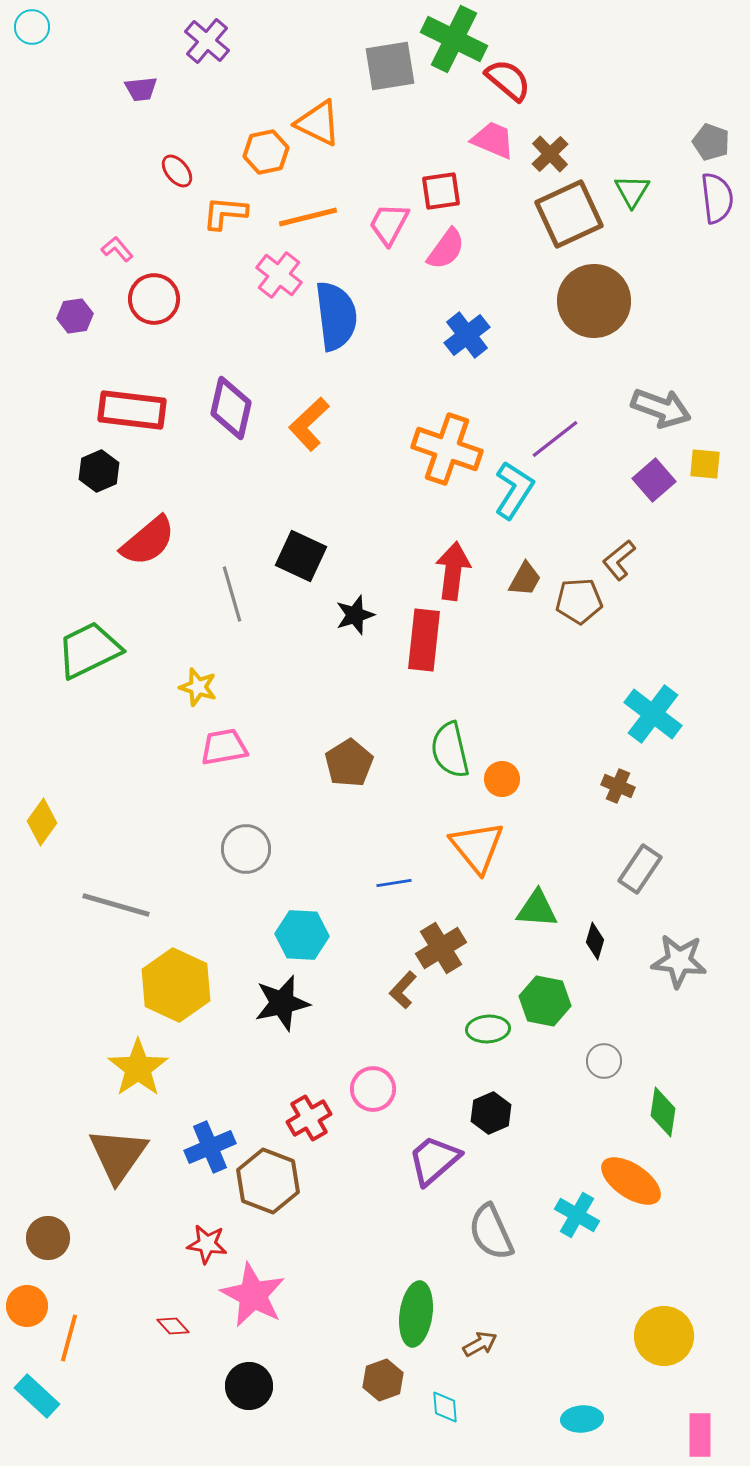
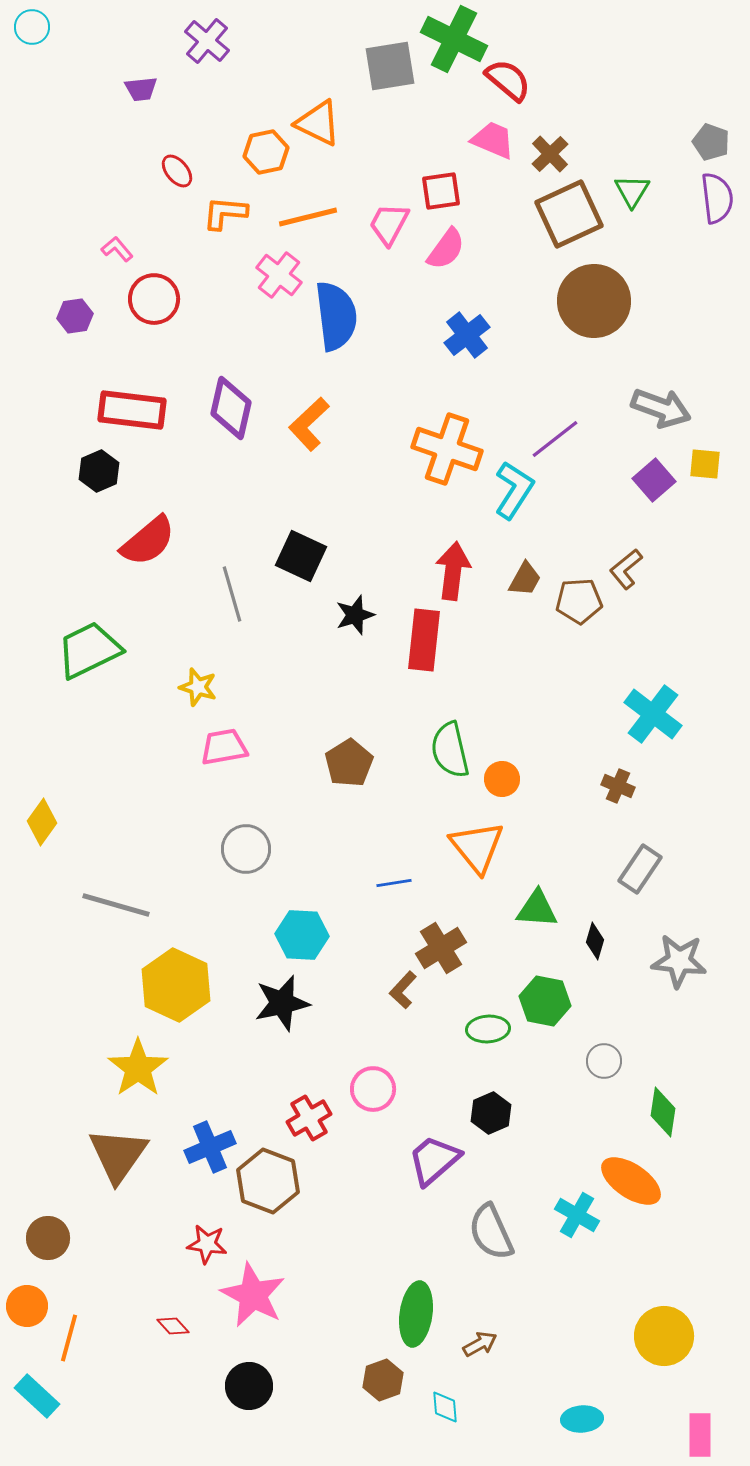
brown L-shape at (619, 560): moved 7 px right, 9 px down
